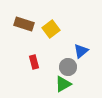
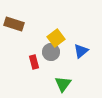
brown rectangle: moved 10 px left
yellow square: moved 5 px right, 9 px down
gray circle: moved 17 px left, 15 px up
green triangle: rotated 24 degrees counterclockwise
